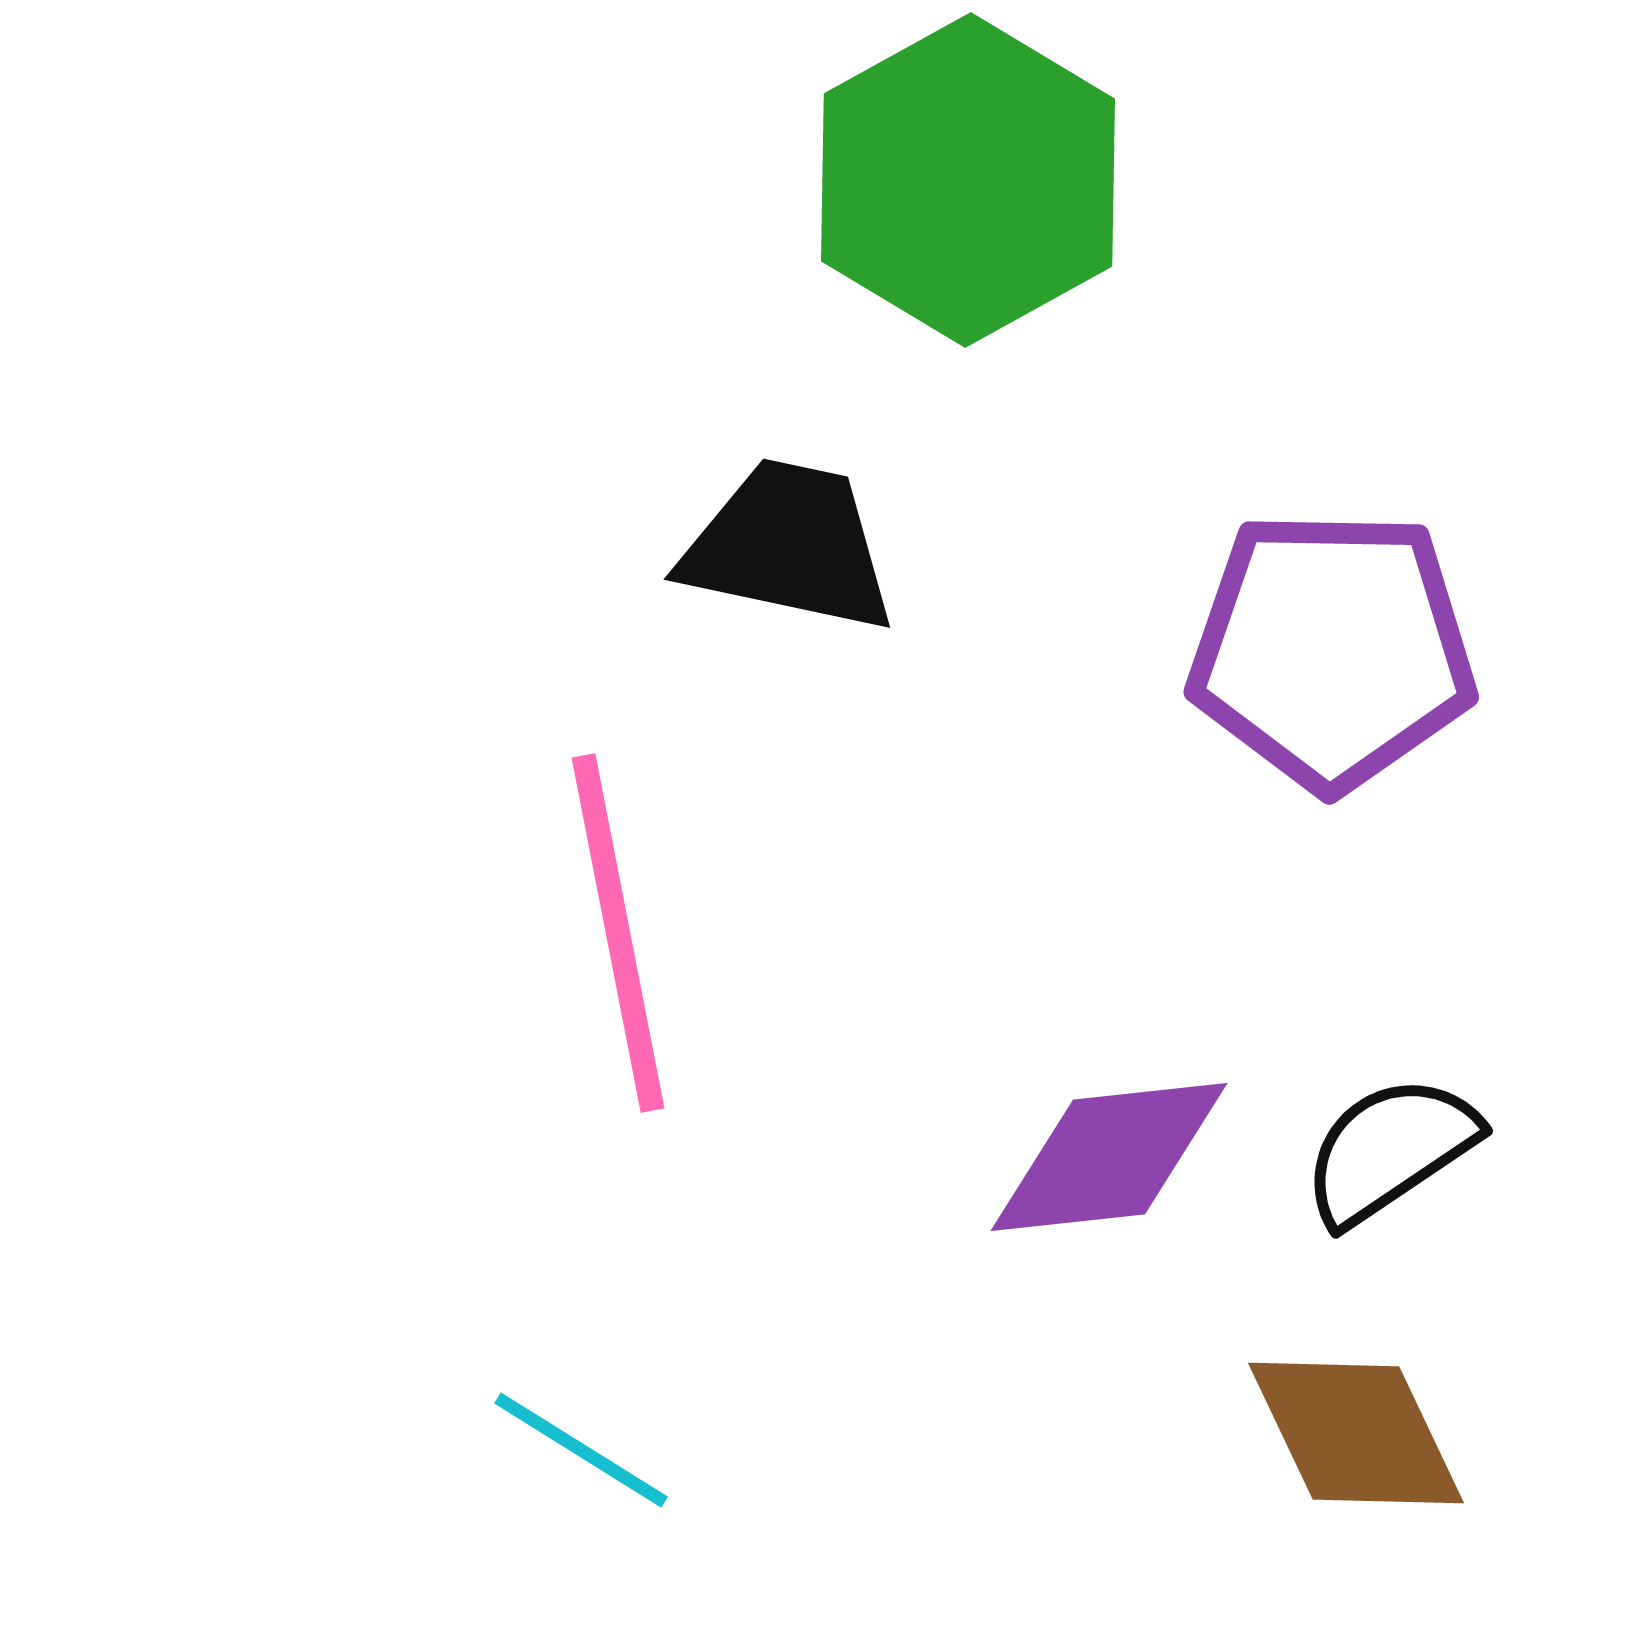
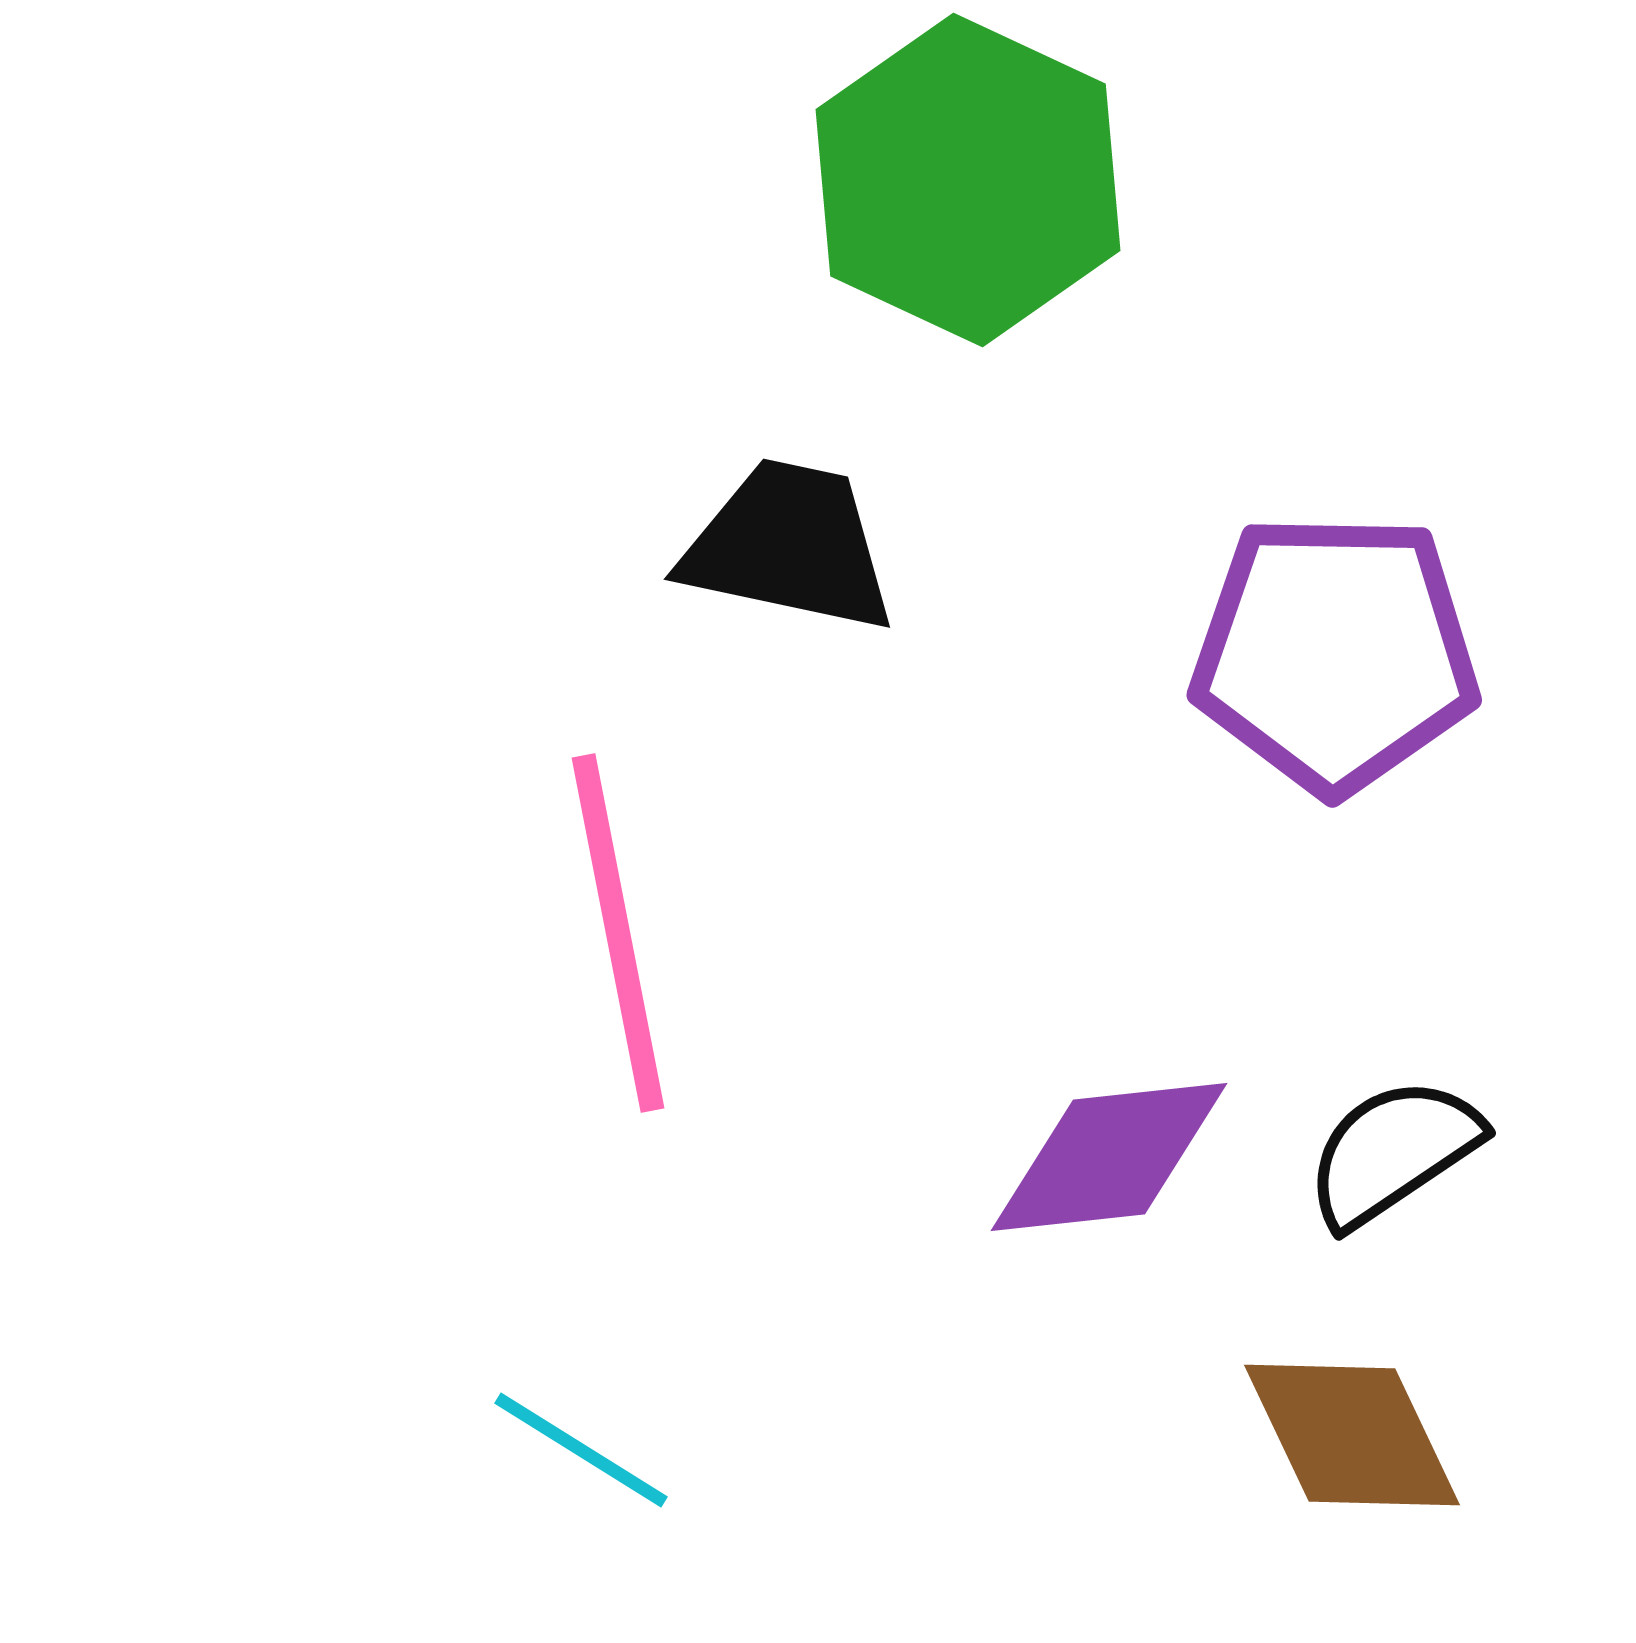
green hexagon: rotated 6 degrees counterclockwise
purple pentagon: moved 3 px right, 3 px down
black semicircle: moved 3 px right, 2 px down
brown diamond: moved 4 px left, 2 px down
